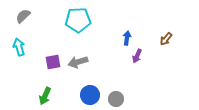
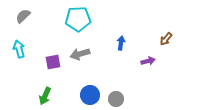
cyan pentagon: moved 1 px up
blue arrow: moved 6 px left, 5 px down
cyan arrow: moved 2 px down
purple arrow: moved 11 px right, 5 px down; rotated 128 degrees counterclockwise
gray arrow: moved 2 px right, 8 px up
